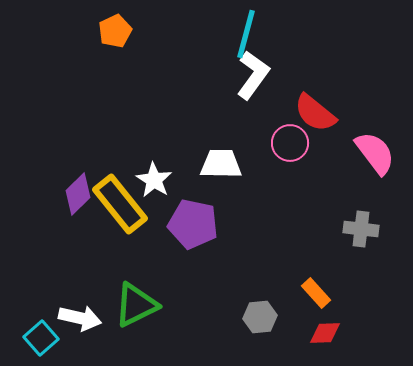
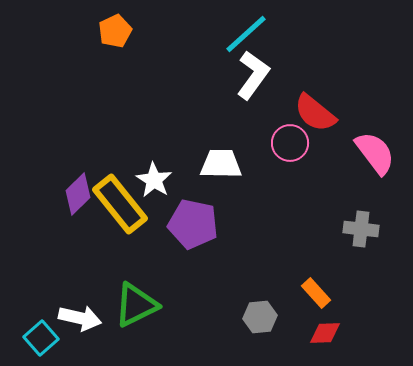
cyan line: rotated 33 degrees clockwise
